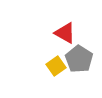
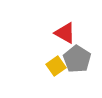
gray pentagon: moved 2 px left
